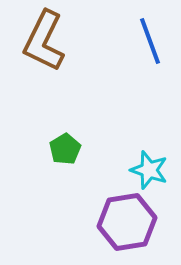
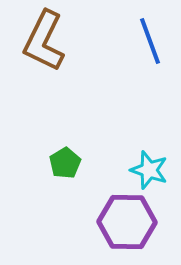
green pentagon: moved 14 px down
purple hexagon: rotated 10 degrees clockwise
